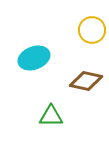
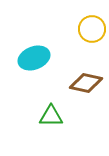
yellow circle: moved 1 px up
brown diamond: moved 2 px down
